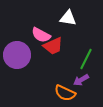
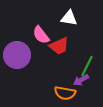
white triangle: moved 1 px right
pink semicircle: rotated 24 degrees clockwise
red trapezoid: moved 6 px right
green line: moved 1 px right, 7 px down
orange semicircle: rotated 15 degrees counterclockwise
